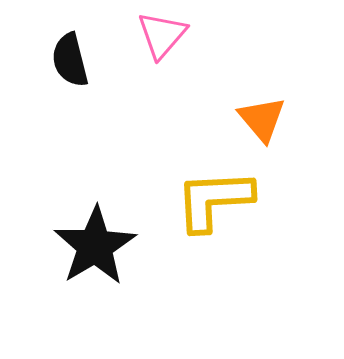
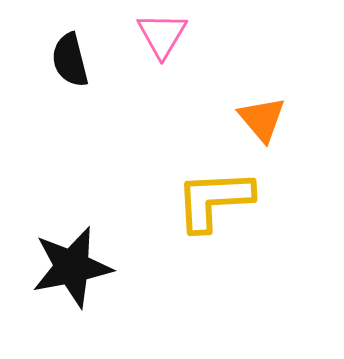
pink triangle: rotated 10 degrees counterclockwise
black star: moved 23 px left, 21 px down; rotated 20 degrees clockwise
